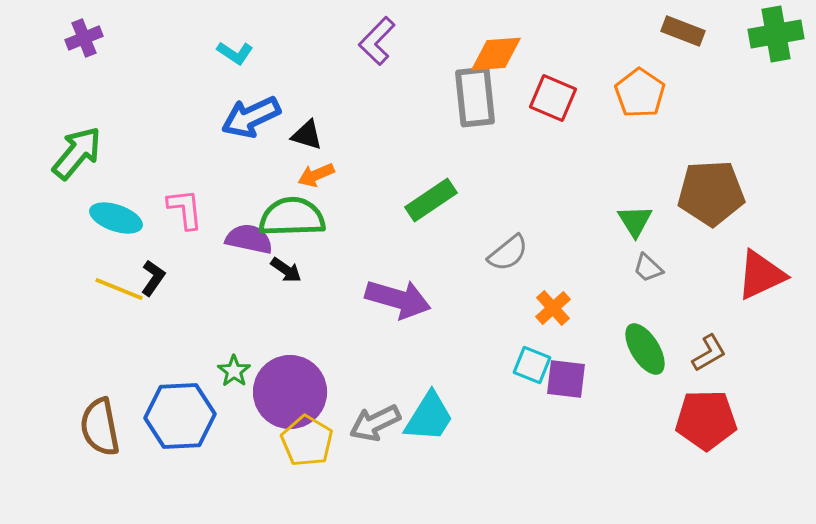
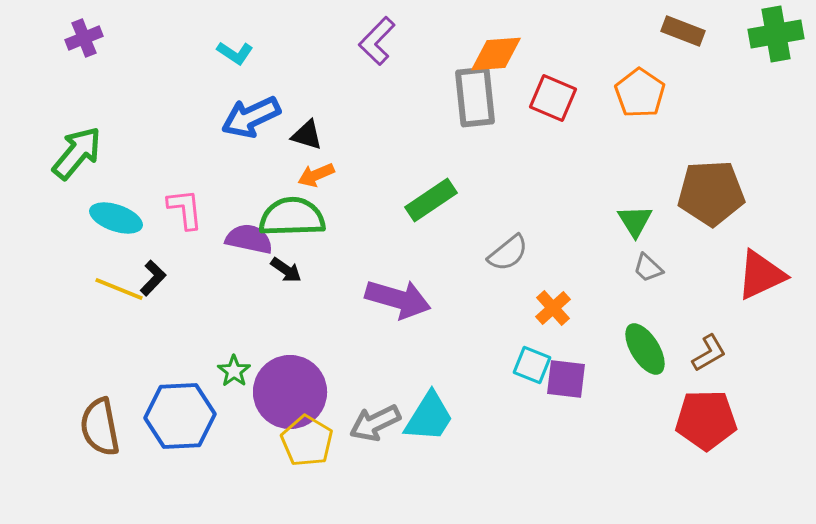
black L-shape: rotated 9 degrees clockwise
